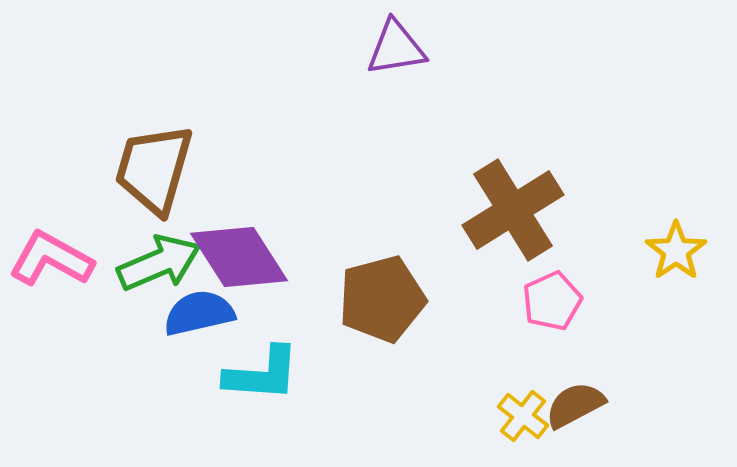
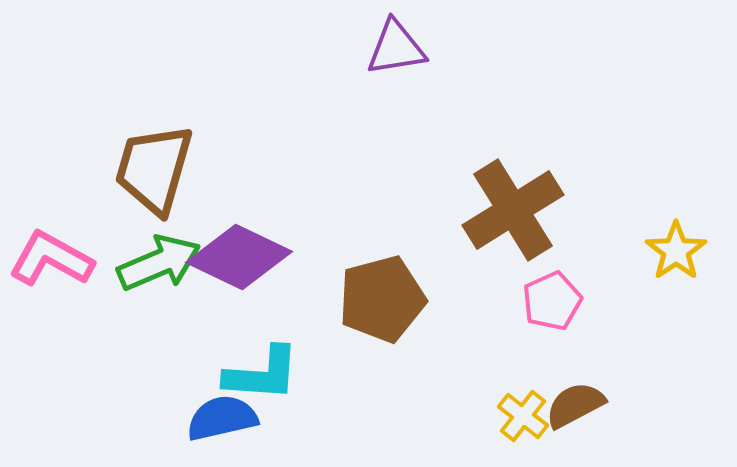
purple diamond: rotated 32 degrees counterclockwise
blue semicircle: moved 23 px right, 105 px down
